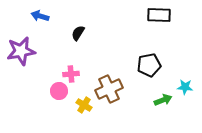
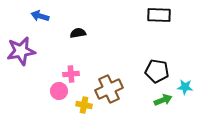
black semicircle: rotated 49 degrees clockwise
black pentagon: moved 8 px right, 6 px down; rotated 20 degrees clockwise
yellow cross: rotated 21 degrees counterclockwise
